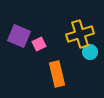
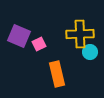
yellow cross: rotated 16 degrees clockwise
